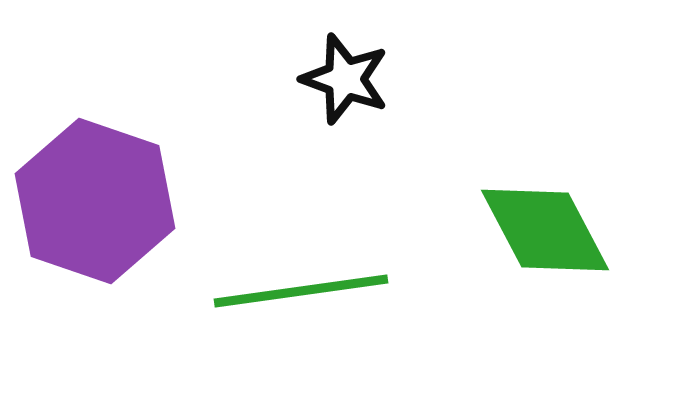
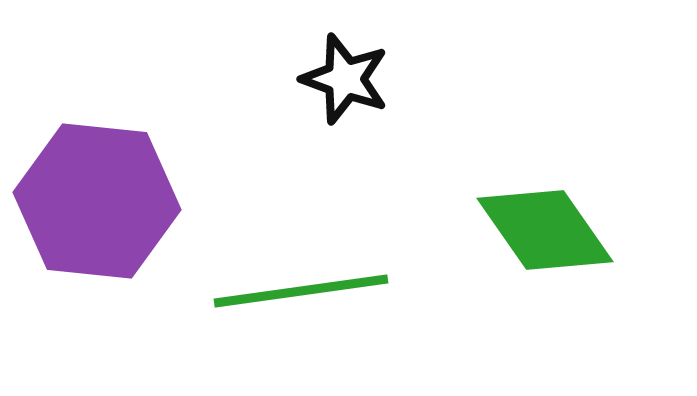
purple hexagon: moved 2 px right; rotated 13 degrees counterclockwise
green diamond: rotated 7 degrees counterclockwise
